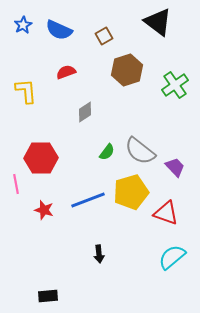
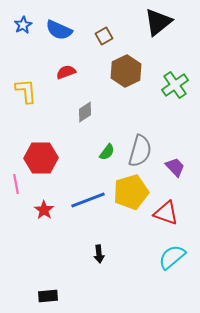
black triangle: rotated 44 degrees clockwise
brown hexagon: moved 1 px left, 1 px down; rotated 8 degrees counterclockwise
gray semicircle: rotated 112 degrees counterclockwise
red star: rotated 18 degrees clockwise
